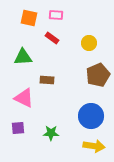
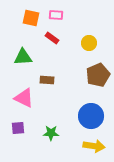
orange square: moved 2 px right
